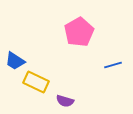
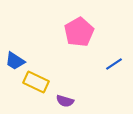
blue line: moved 1 px right, 1 px up; rotated 18 degrees counterclockwise
